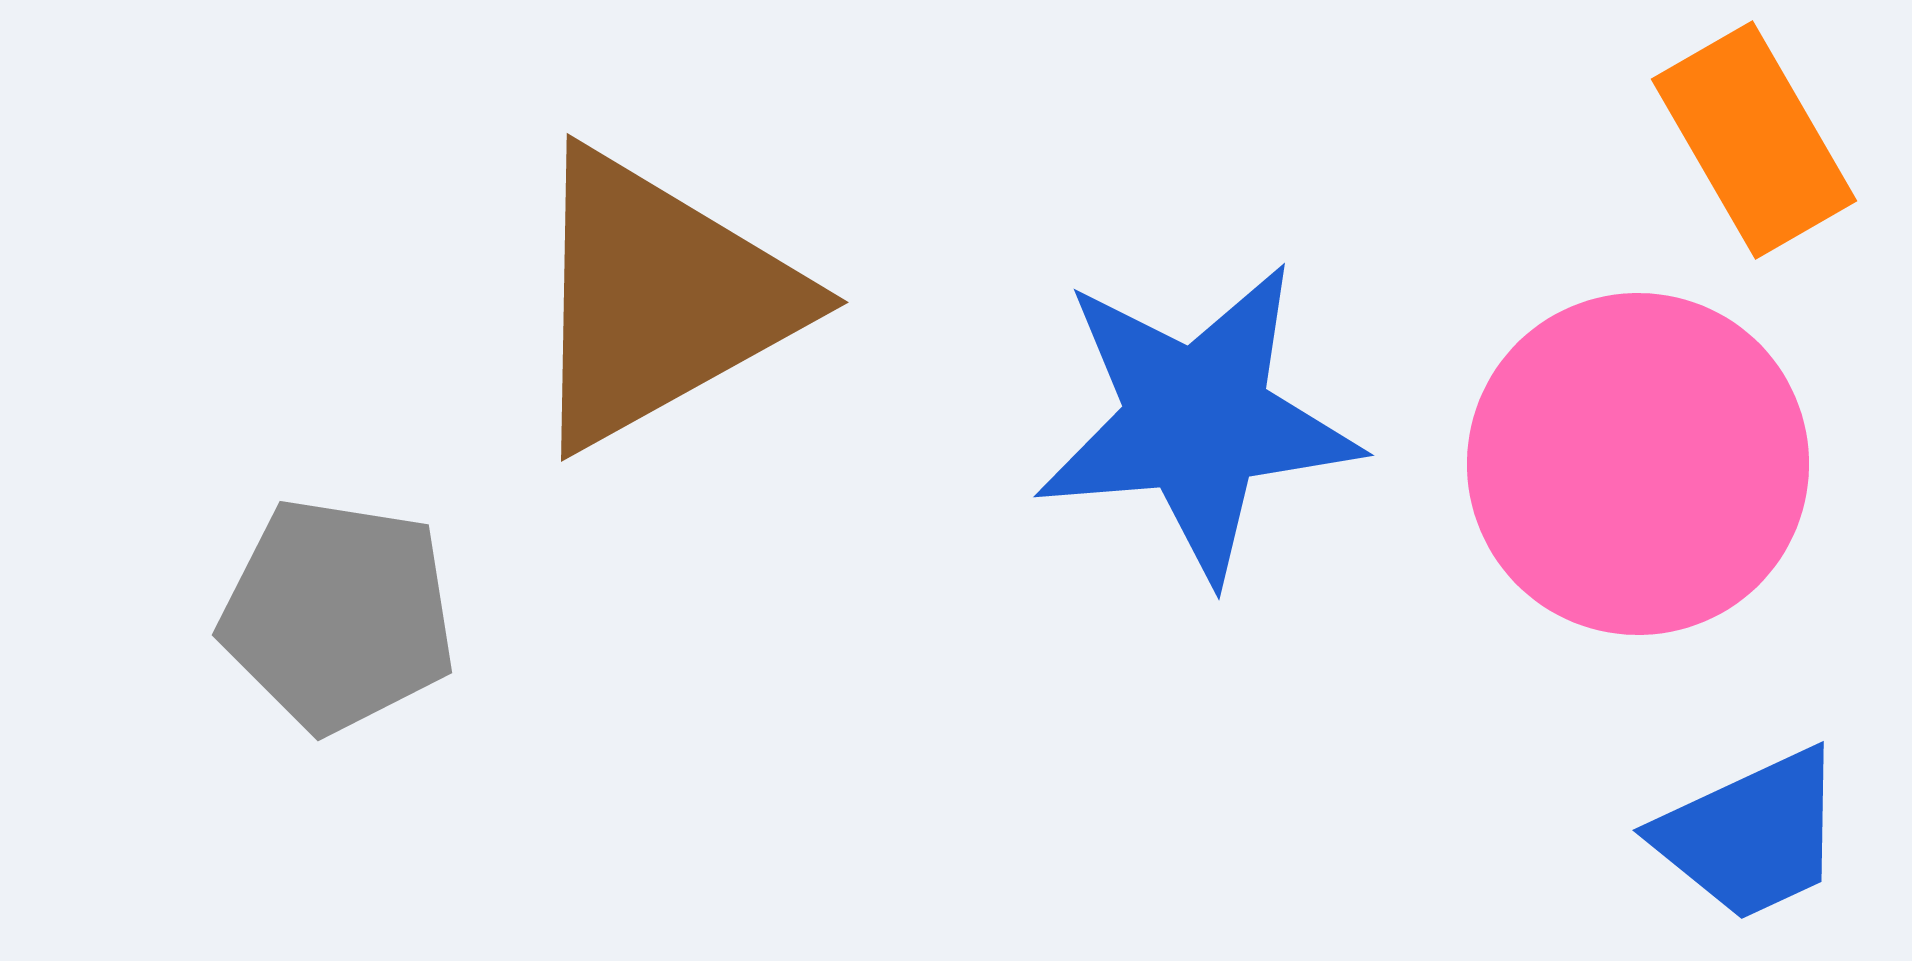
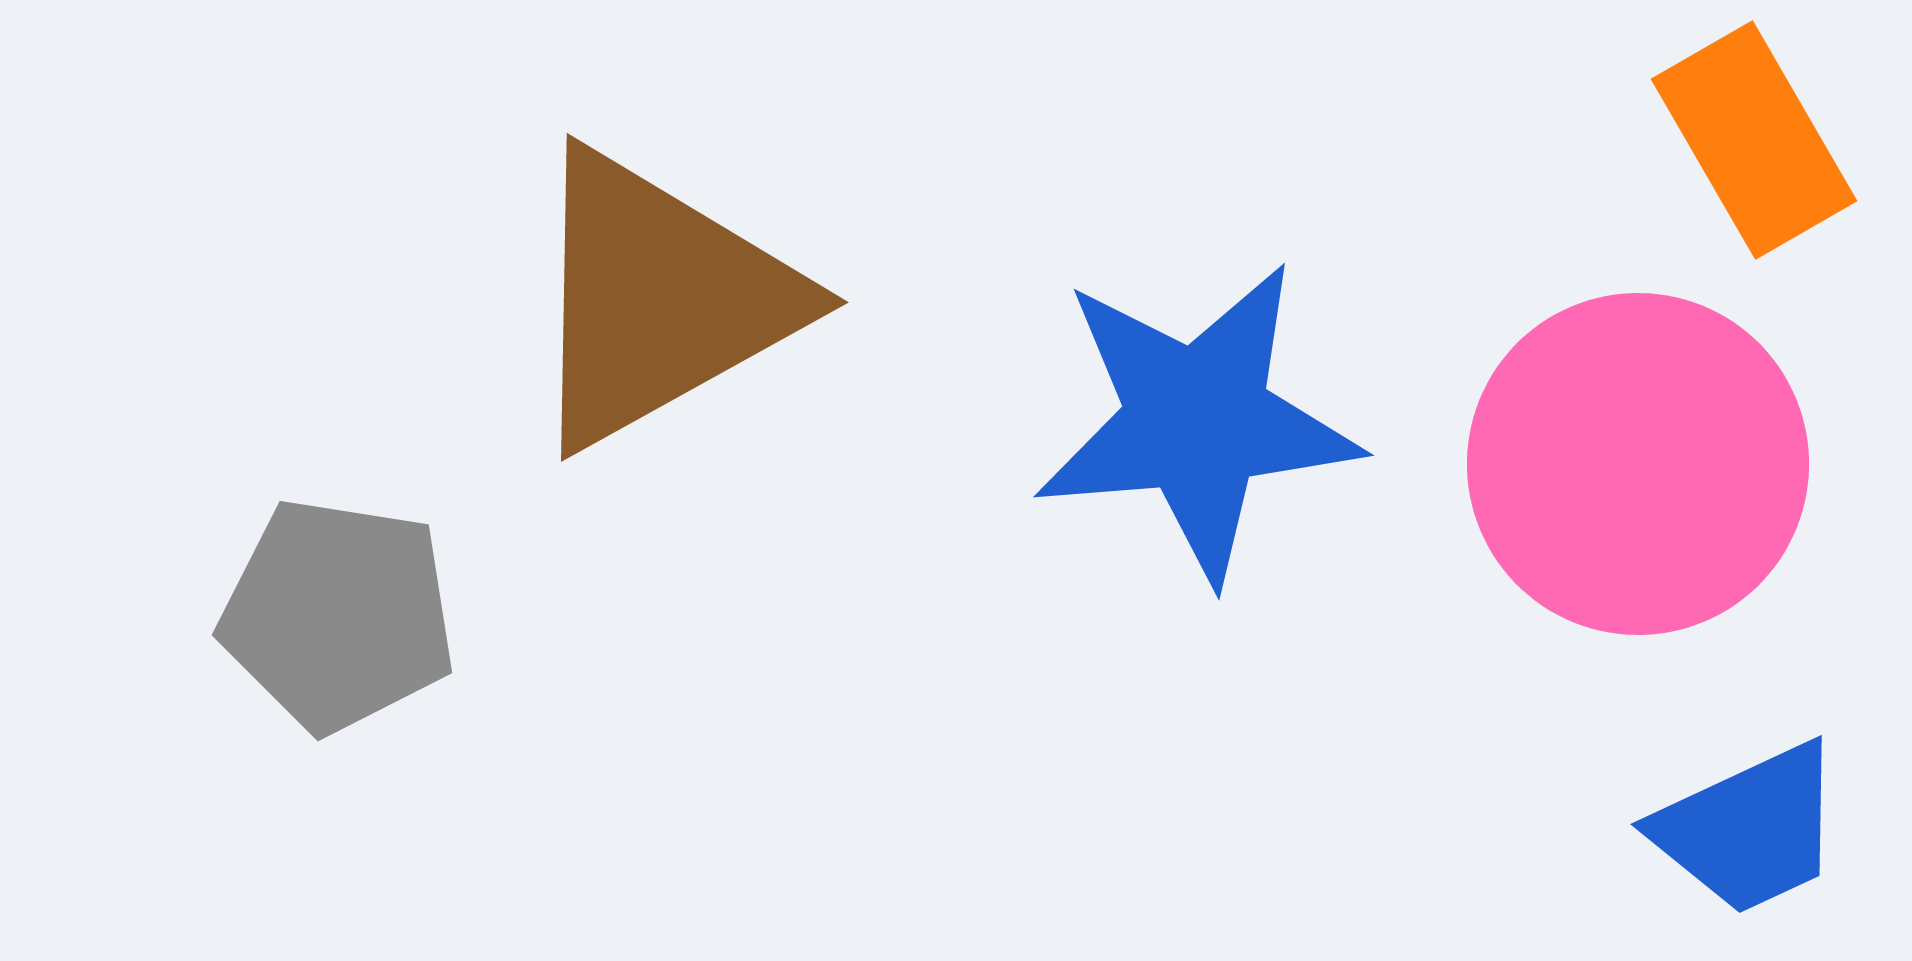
blue trapezoid: moved 2 px left, 6 px up
